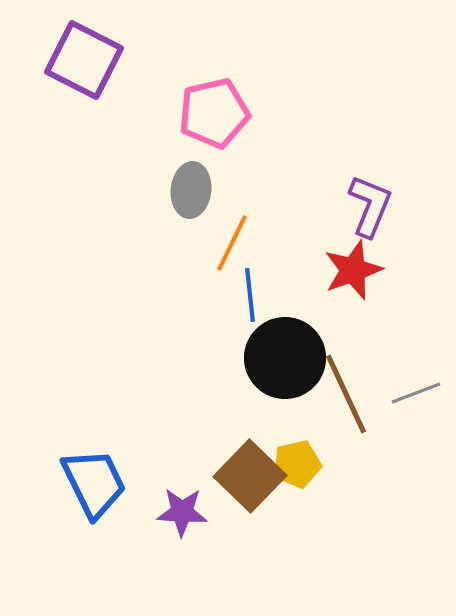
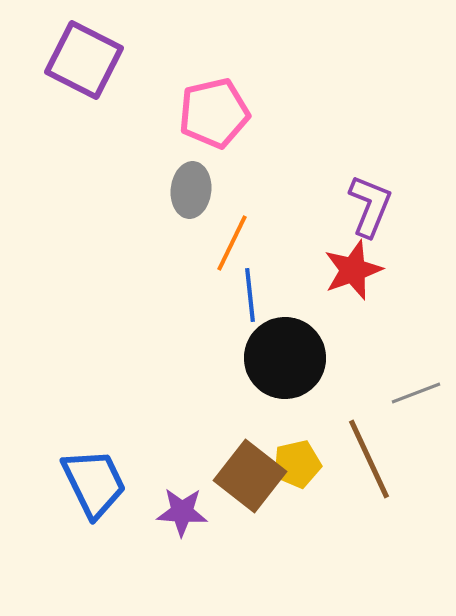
brown line: moved 23 px right, 65 px down
brown square: rotated 6 degrees counterclockwise
